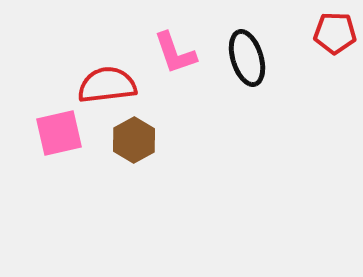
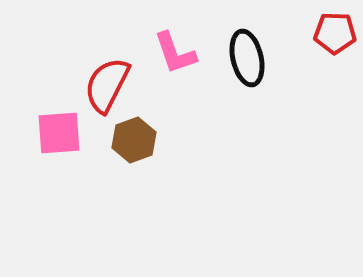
black ellipse: rotated 4 degrees clockwise
red semicircle: rotated 56 degrees counterclockwise
pink square: rotated 9 degrees clockwise
brown hexagon: rotated 9 degrees clockwise
